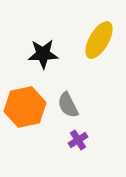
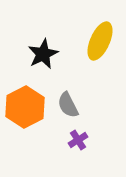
yellow ellipse: moved 1 px right, 1 px down; rotated 6 degrees counterclockwise
black star: rotated 24 degrees counterclockwise
orange hexagon: rotated 15 degrees counterclockwise
